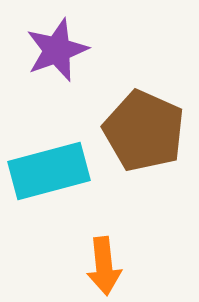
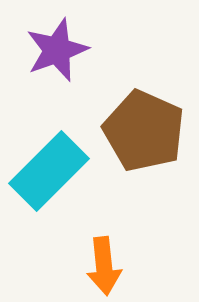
cyan rectangle: rotated 30 degrees counterclockwise
